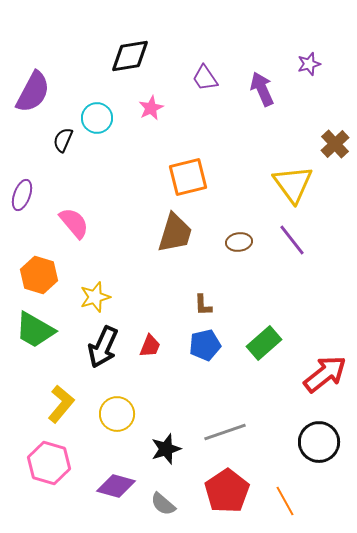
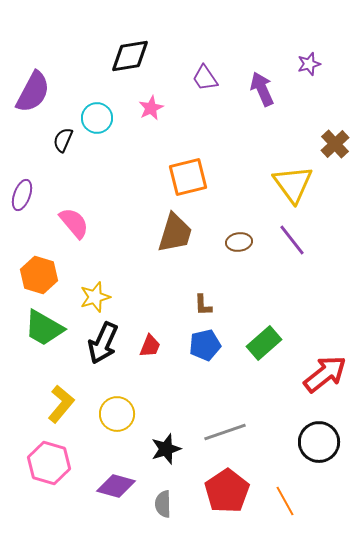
green trapezoid: moved 9 px right, 2 px up
black arrow: moved 4 px up
gray semicircle: rotated 48 degrees clockwise
